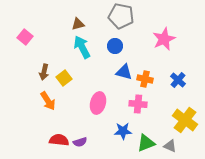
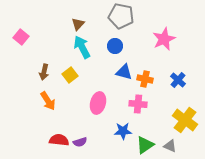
brown triangle: rotated 32 degrees counterclockwise
pink square: moved 4 px left
yellow square: moved 6 px right, 3 px up
green triangle: moved 1 px left, 2 px down; rotated 12 degrees counterclockwise
